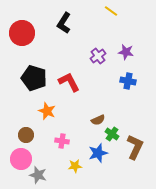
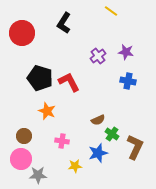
black pentagon: moved 6 px right
brown circle: moved 2 px left, 1 px down
gray star: rotated 18 degrees counterclockwise
